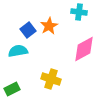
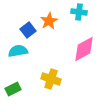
orange star: moved 5 px up
green rectangle: moved 1 px right
